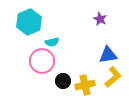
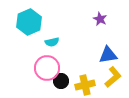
pink circle: moved 5 px right, 7 px down
black circle: moved 2 px left
